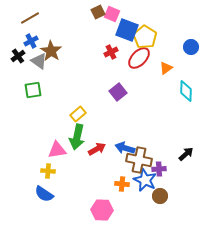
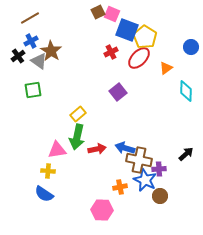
red arrow: rotated 18 degrees clockwise
orange cross: moved 2 px left, 3 px down; rotated 16 degrees counterclockwise
